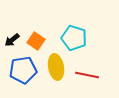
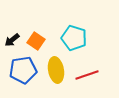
yellow ellipse: moved 3 px down
red line: rotated 30 degrees counterclockwise
